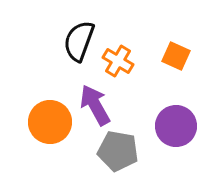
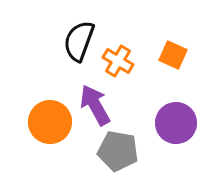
orange square: moved 3 px left, 1 px up
purple circle: moved 3 px up
